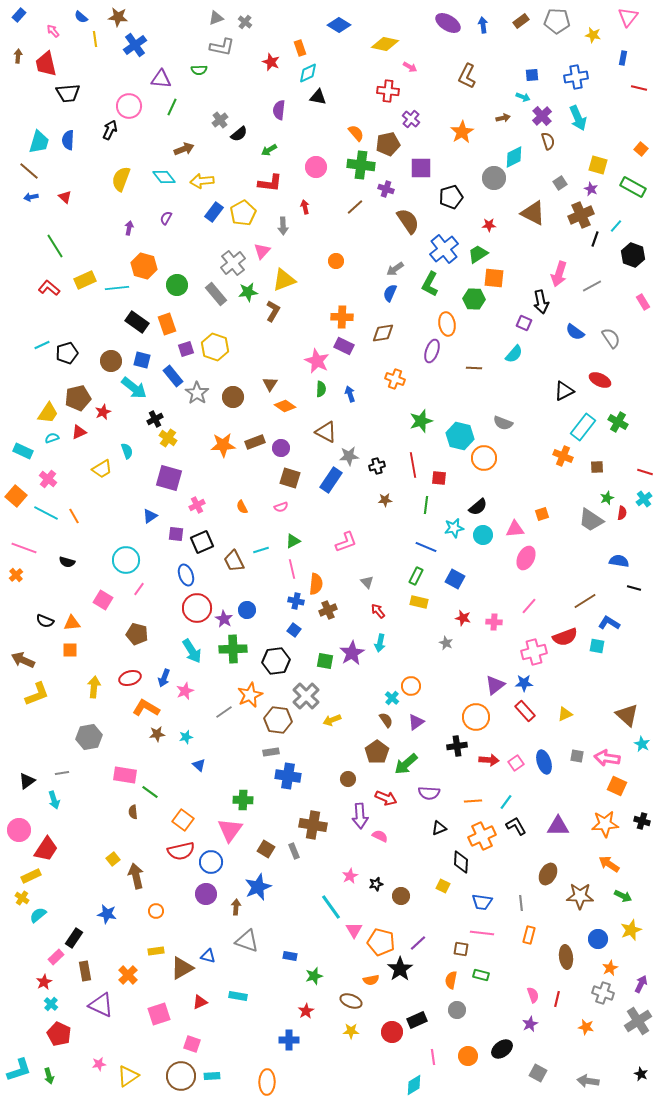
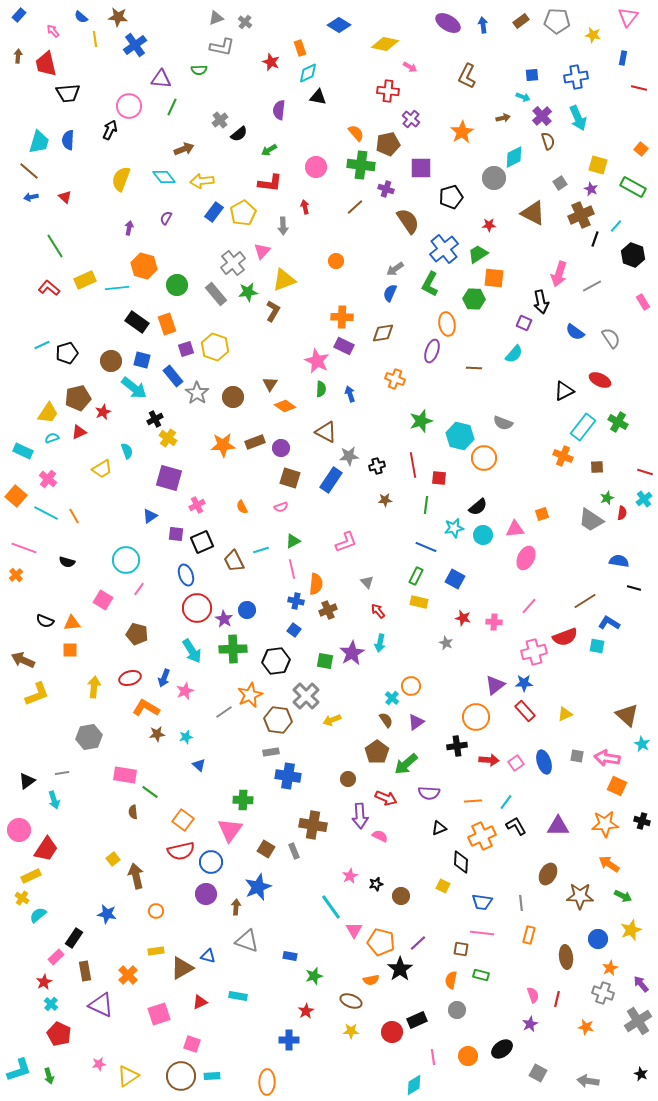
purple arrow at (641, 984): rotated 66 degrees counterclockwise
